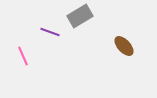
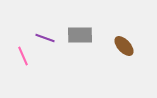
gray rectangle: moved 19 px down; rotated 30 degrees clockwise
purple line: moved 5 px left, 6 px down
